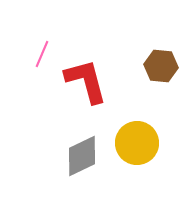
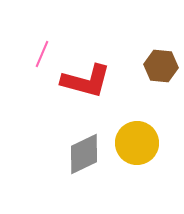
red L-shape: rotated 120 degrees clockwise
gray diamond: moved 2 px right, 2 px up
